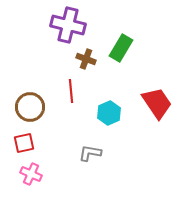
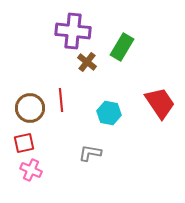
purple cross: moved 5 px right, 6 px down; rotated 8 degrees counterclockwise
green rectangle: moved 1 px right, 1 px up
brown cross: moved 1 px right, 3 px down; rotated 18 degrees clockwise
red line: moved 10 px left, 9 px down
red trapezoid: moved 3 px right
brown circle: moved 1 px down
cyan hexagon: rotated 25 degrees counterclockwise
pink cross: moved 4 px up
